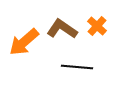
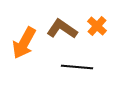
orange arrow: moved 1 px down; rotated 20 degrees counterclockwise
